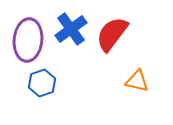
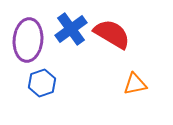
red semicircle: rotated 84 degrees clockwise
orange triangle: moved 2 px left, 3 px down; rotated 25 degrees counterclockwise
